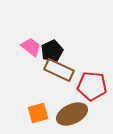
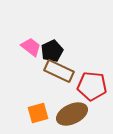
brown rectangle: moved 1 px down
